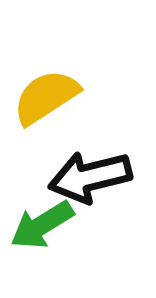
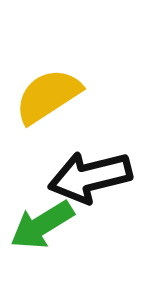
yellow semicircle: moved 2 px right, 1 px up
